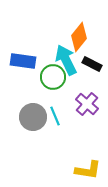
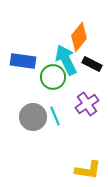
purple cross: rotated 15 degrees clockwise
